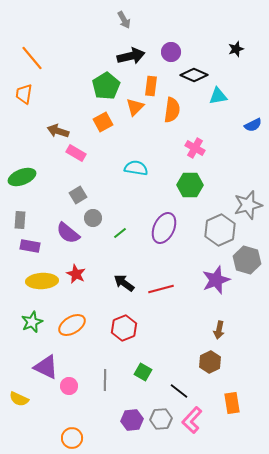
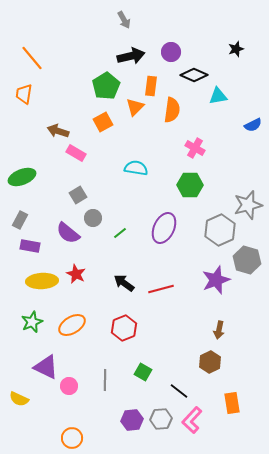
gray rectangle at (20, 220): rotated 24 degrees clockwise
